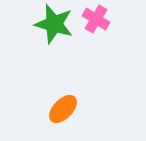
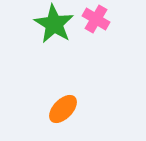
green star: rotated 15 degrees clockwise
